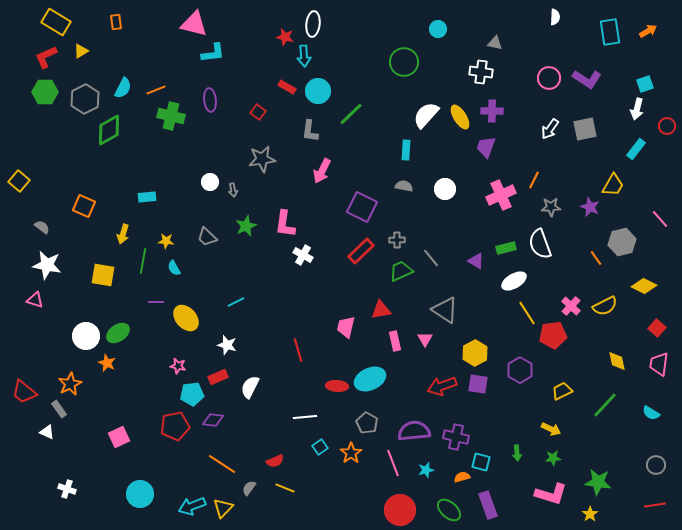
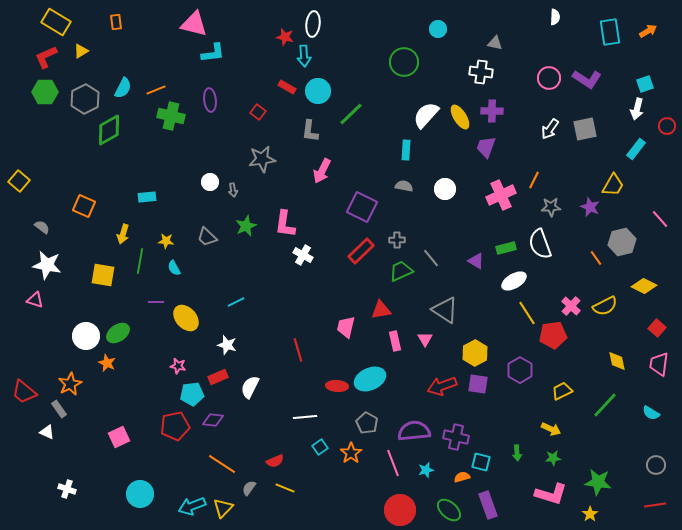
green line at (143, 261): moved 3 px left
